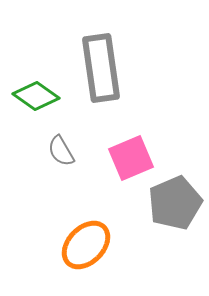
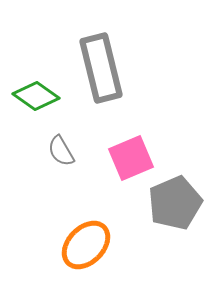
gray rectangle: rotated 6 degrees counterclockwise
